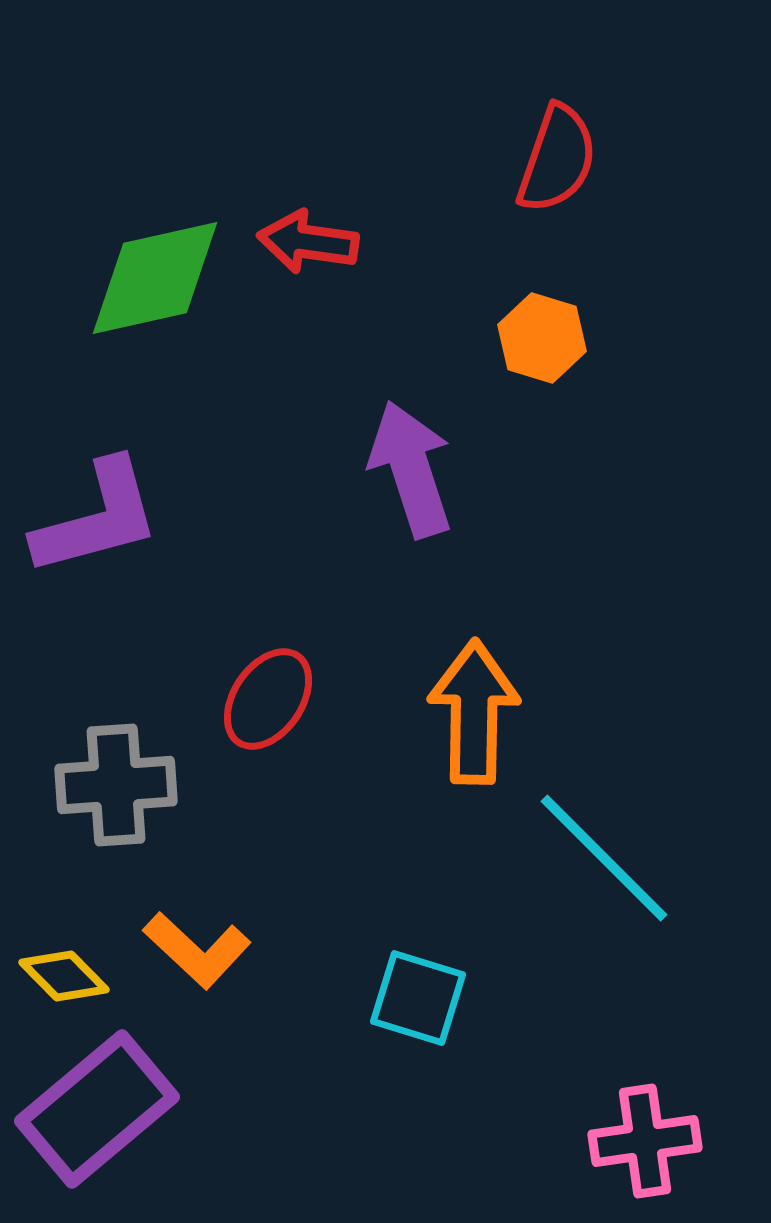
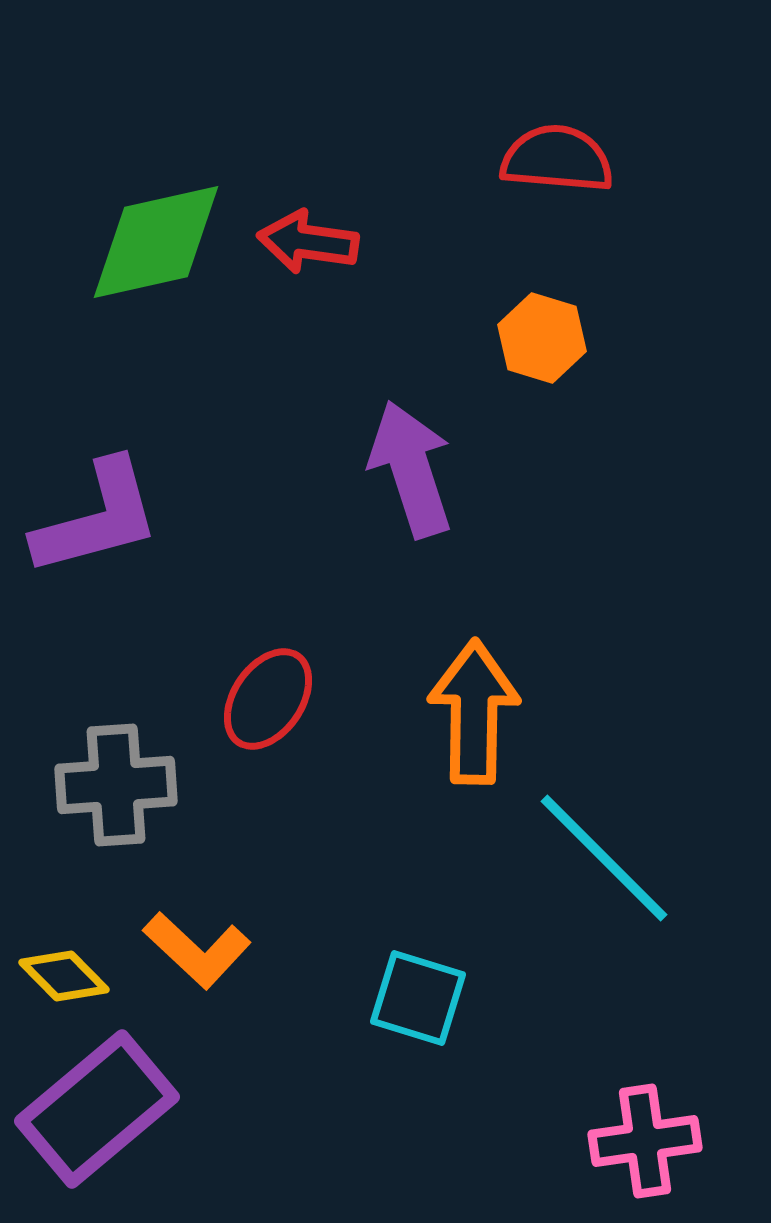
red semicircle: rotated 104 degrees counterclockwise
green diamond: moved 1 px right, 36 px up
